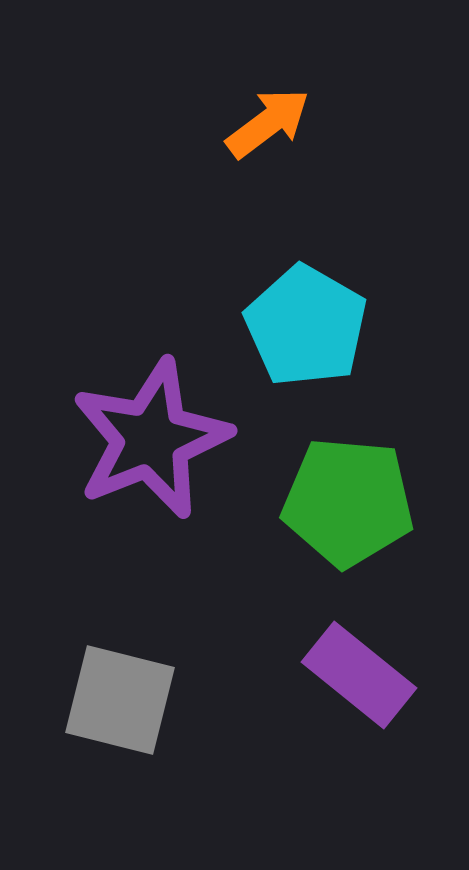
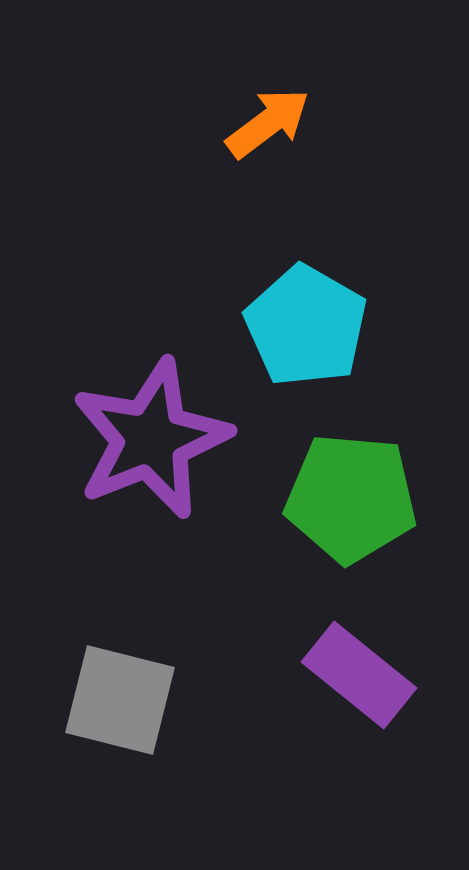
green pentagon: moved 3 px right, 4 px up
